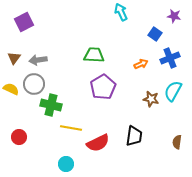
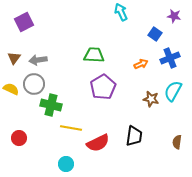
red circle: moved 1 px down
